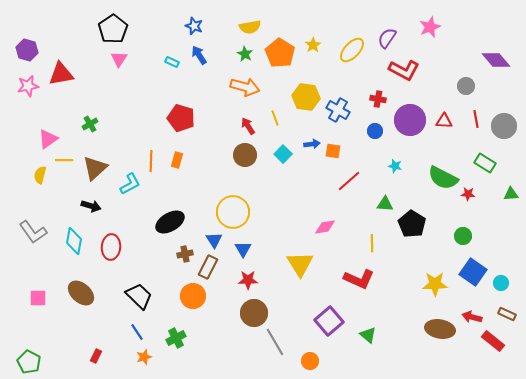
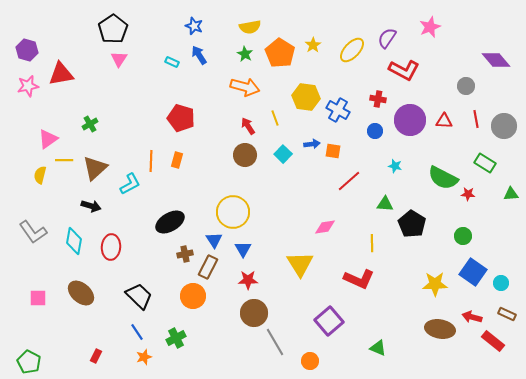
green triangle at (368, 335): moved 10 px right, 13 px down; rotated 18 degrees counterclockwise
